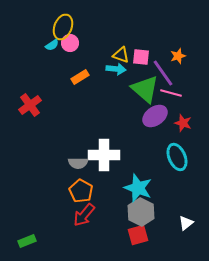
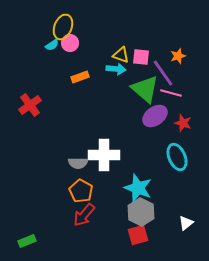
orange rectangle: rotated 12 degrees clockwise
